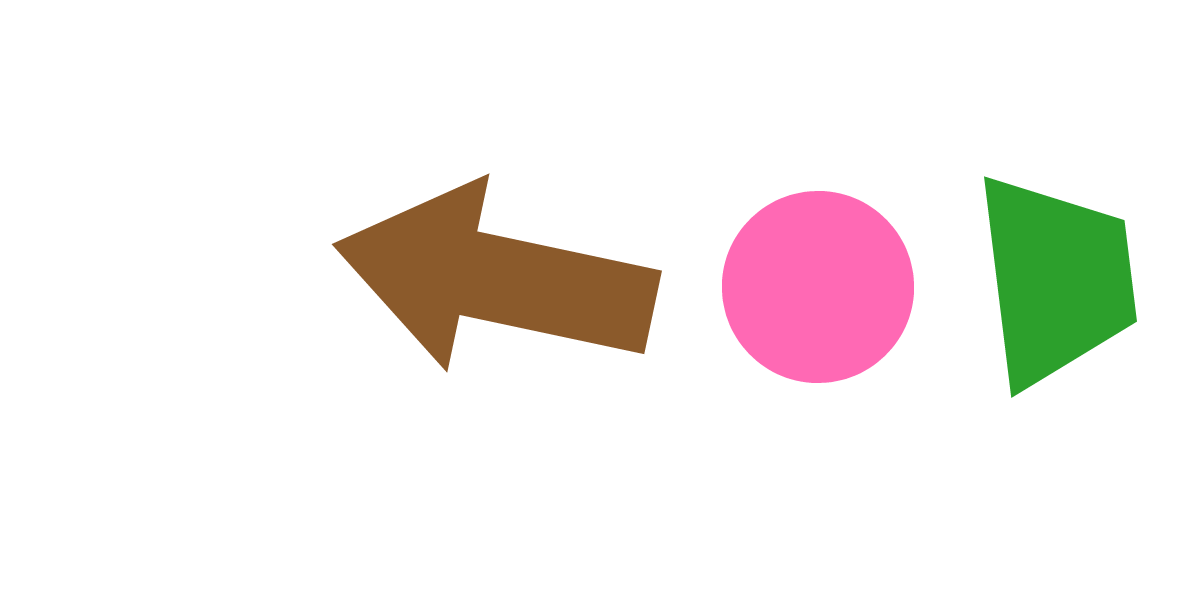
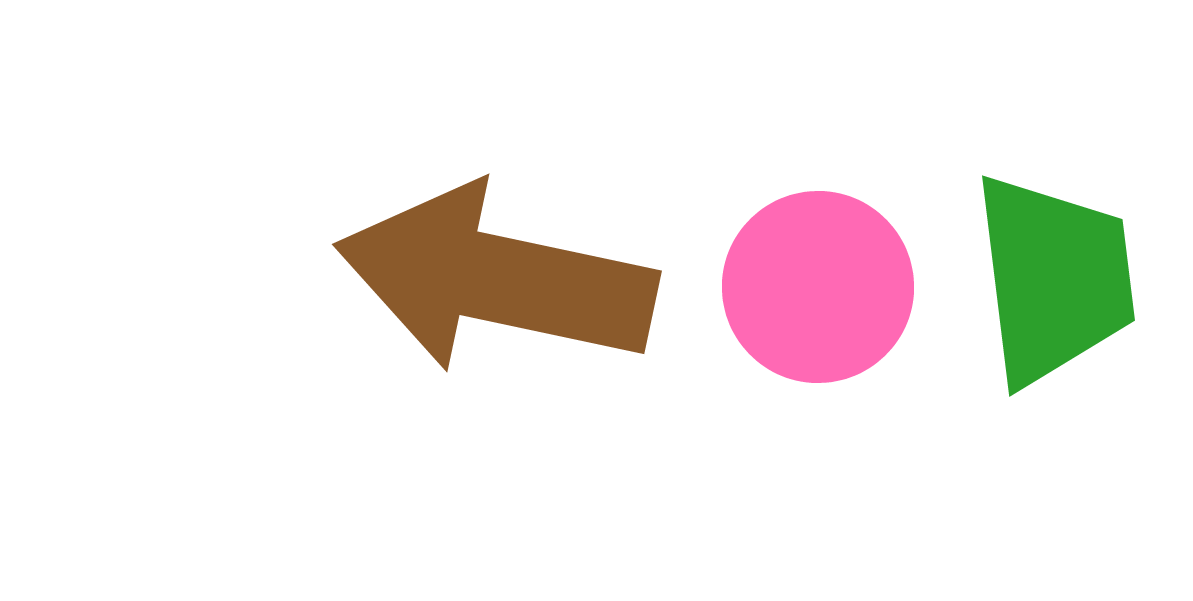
green trapezoid: moved 2 px left, 1 px up
